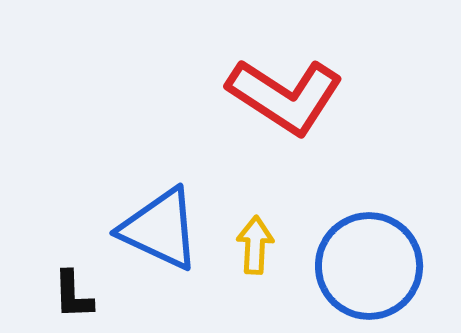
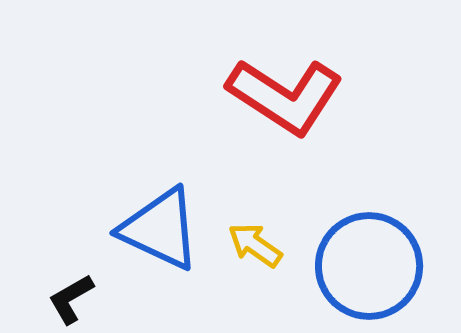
yellow arrow: rotated 58 degrees counterclockwise
black L-shape: moved 2 px left, 4 px down; rotated 62 degrees clockwise
